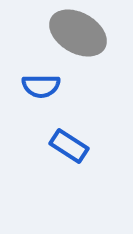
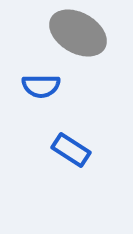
blue rectangle: moved 2 px right, 4 px down
